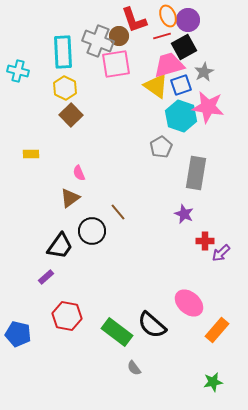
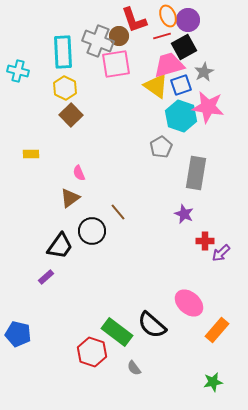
red hexagon: moved 25 px right, 36 px down; rotated 8 degrees clockwise
